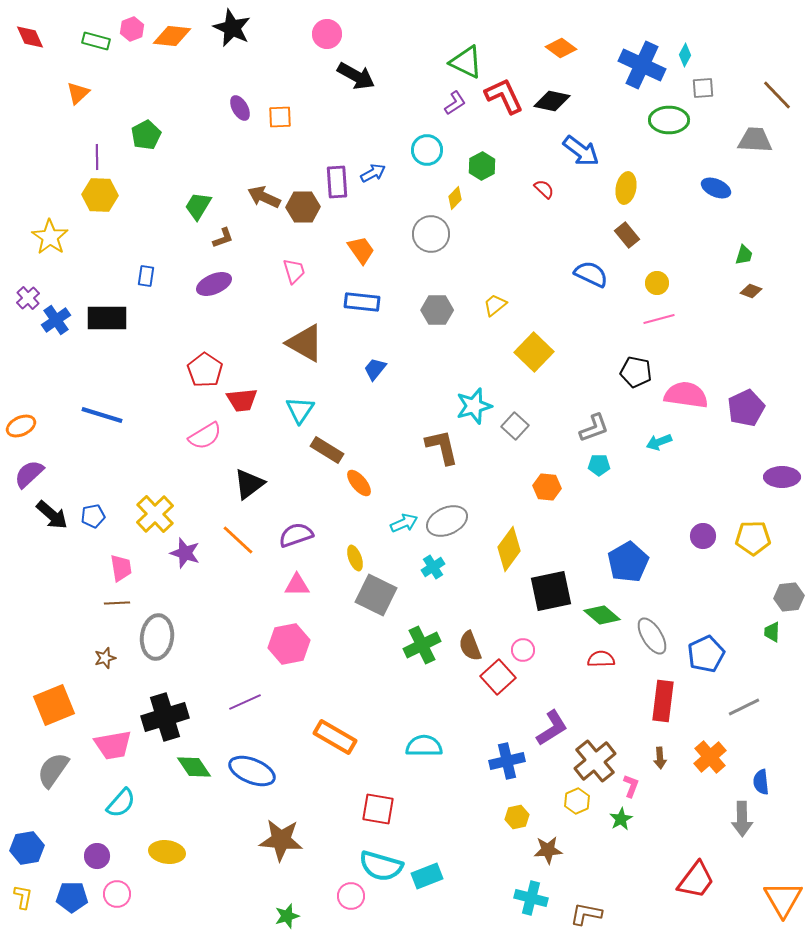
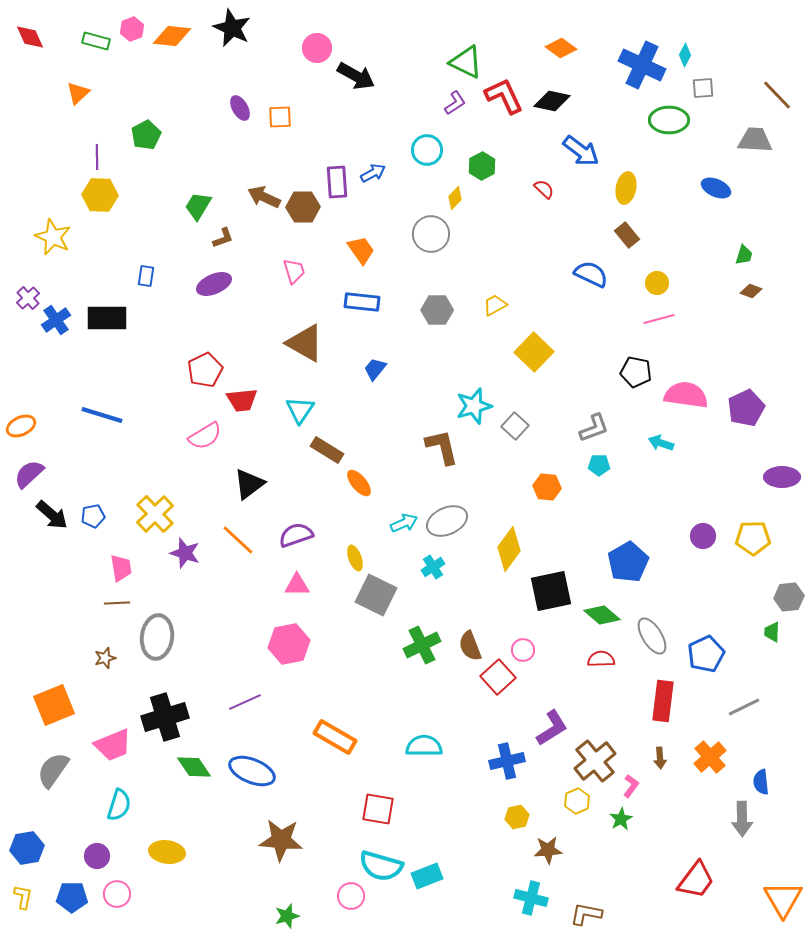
pink circle at (327, 34): moved 10 px left, 14 px down
yellow star at (50, 237): moved 3 px right; rotated 9 degrees counterclockwise
yellow trapezoid at (495, 305): rotated 10 degrees clockwise
red pentagon at (205, 370): rotated 12 degrees clockwise
cyan arrow at (659, 442): moved 2 px right, 1 px down; rotated 40 degrees clockwise
pink trapezoid at (113, 745): rotated 12 degrees counterclockwise
pink L-shape at (631, 786): rotated 15 degrees clockwise
cyan semicircle at (121, 803): moved 2 px left, 2 px down; rotated 24 degrees counterclockwise
